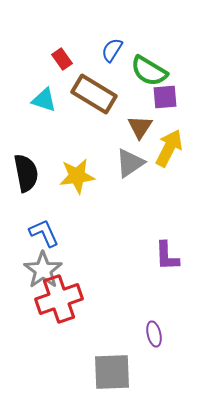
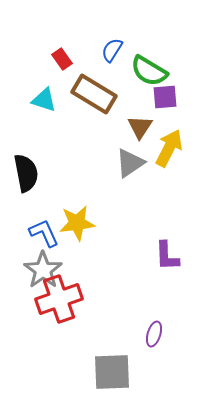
yellow star: moved 47 px down
purple ellipse: rotated 30 degrees clockwise
